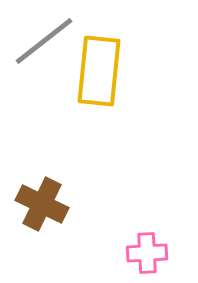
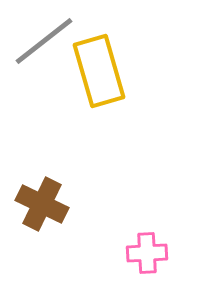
yellow rectangle: rotated 22 degrees counterclockwise
